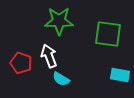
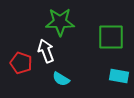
green star: moved 1 px right, 1 px down
green square: moved 3 px right, 3 px down; rotated 8 degrees counterclockwise
white arrow: moved 3 px left, 5 px up
cyan rectangle: moved 1 px left, 1 px down
